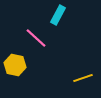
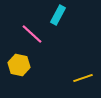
pink line: moved 4 px left, 4 px up
yellow hexagon: moved 4 px right
